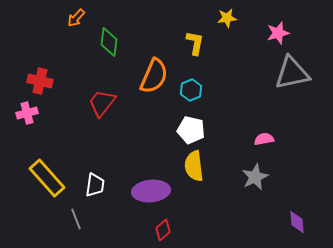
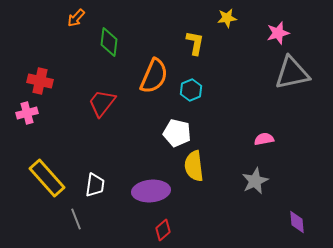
white pentagon: moved 14 px left, 3 px down
gray star: moved 4 px down
